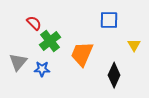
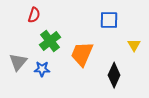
red semicircle: moved 8 px up; rotated 63 degrees clockwise
